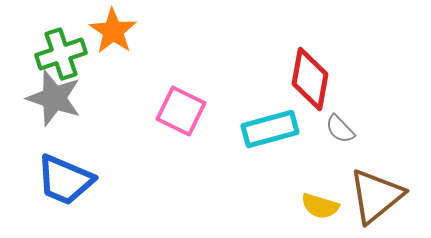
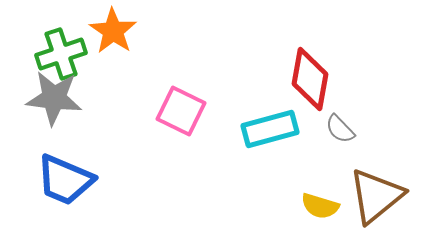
gray star: rotated 12 degrees counterclockwise
